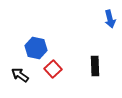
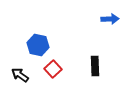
blue arrow: rotated 78 degrees counterclockwise
blue hexagon: moved 2 px right, 3 px up
